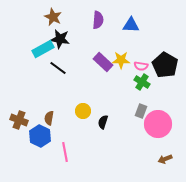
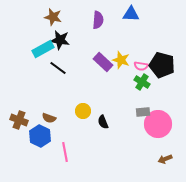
brown star: rotated 12 degrees counterclockwise
blue triangle: moved 11 px up
black star: moved 1 px down
yellow star: rotated 18 degrees clockwise
black pentagon: moved 3 px left; rotated 15 degrees counterclockwise
gray rectangle: moved 2 px right, 1 px down; rotated 64 degrees clockwise
brown semicircle: rotated 80 degrees counterclockwise
black semicircle: rotated 40 degrees counterclockwise
